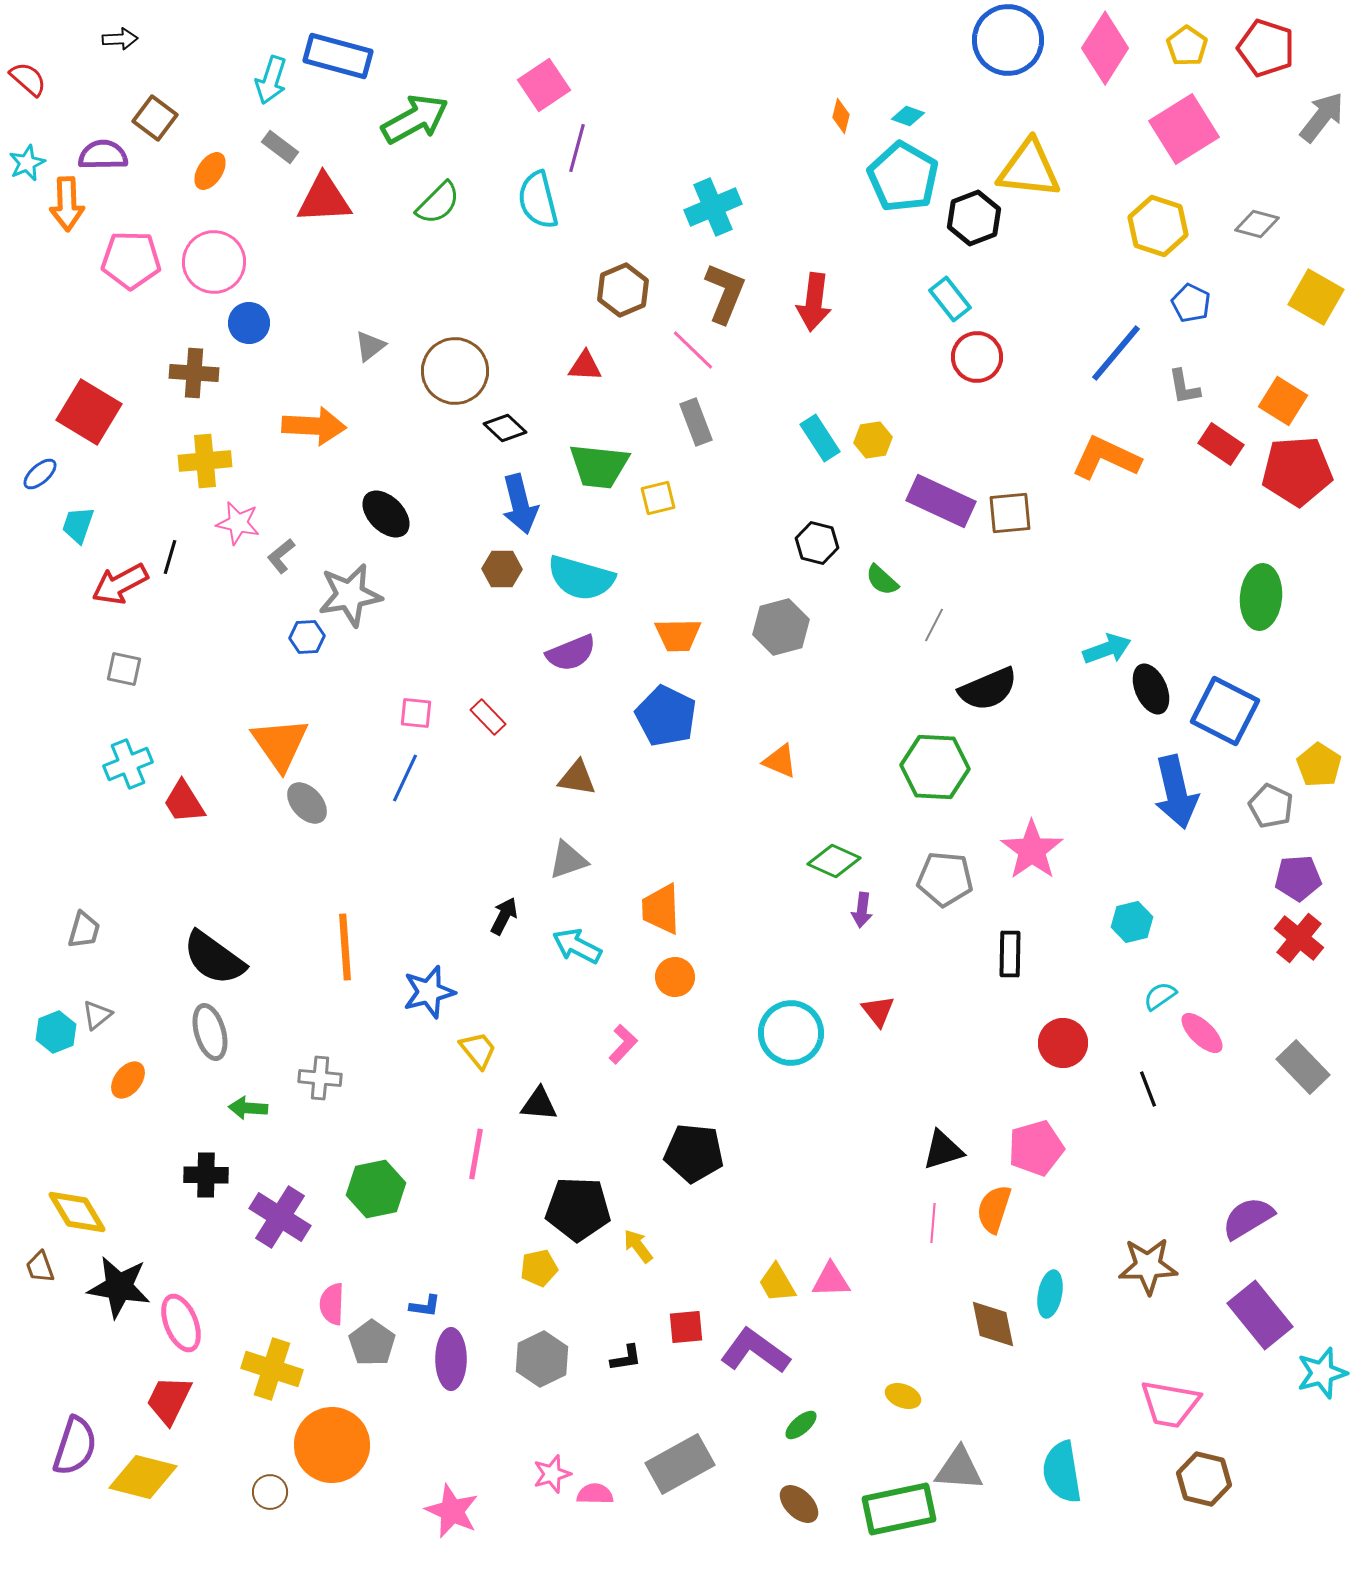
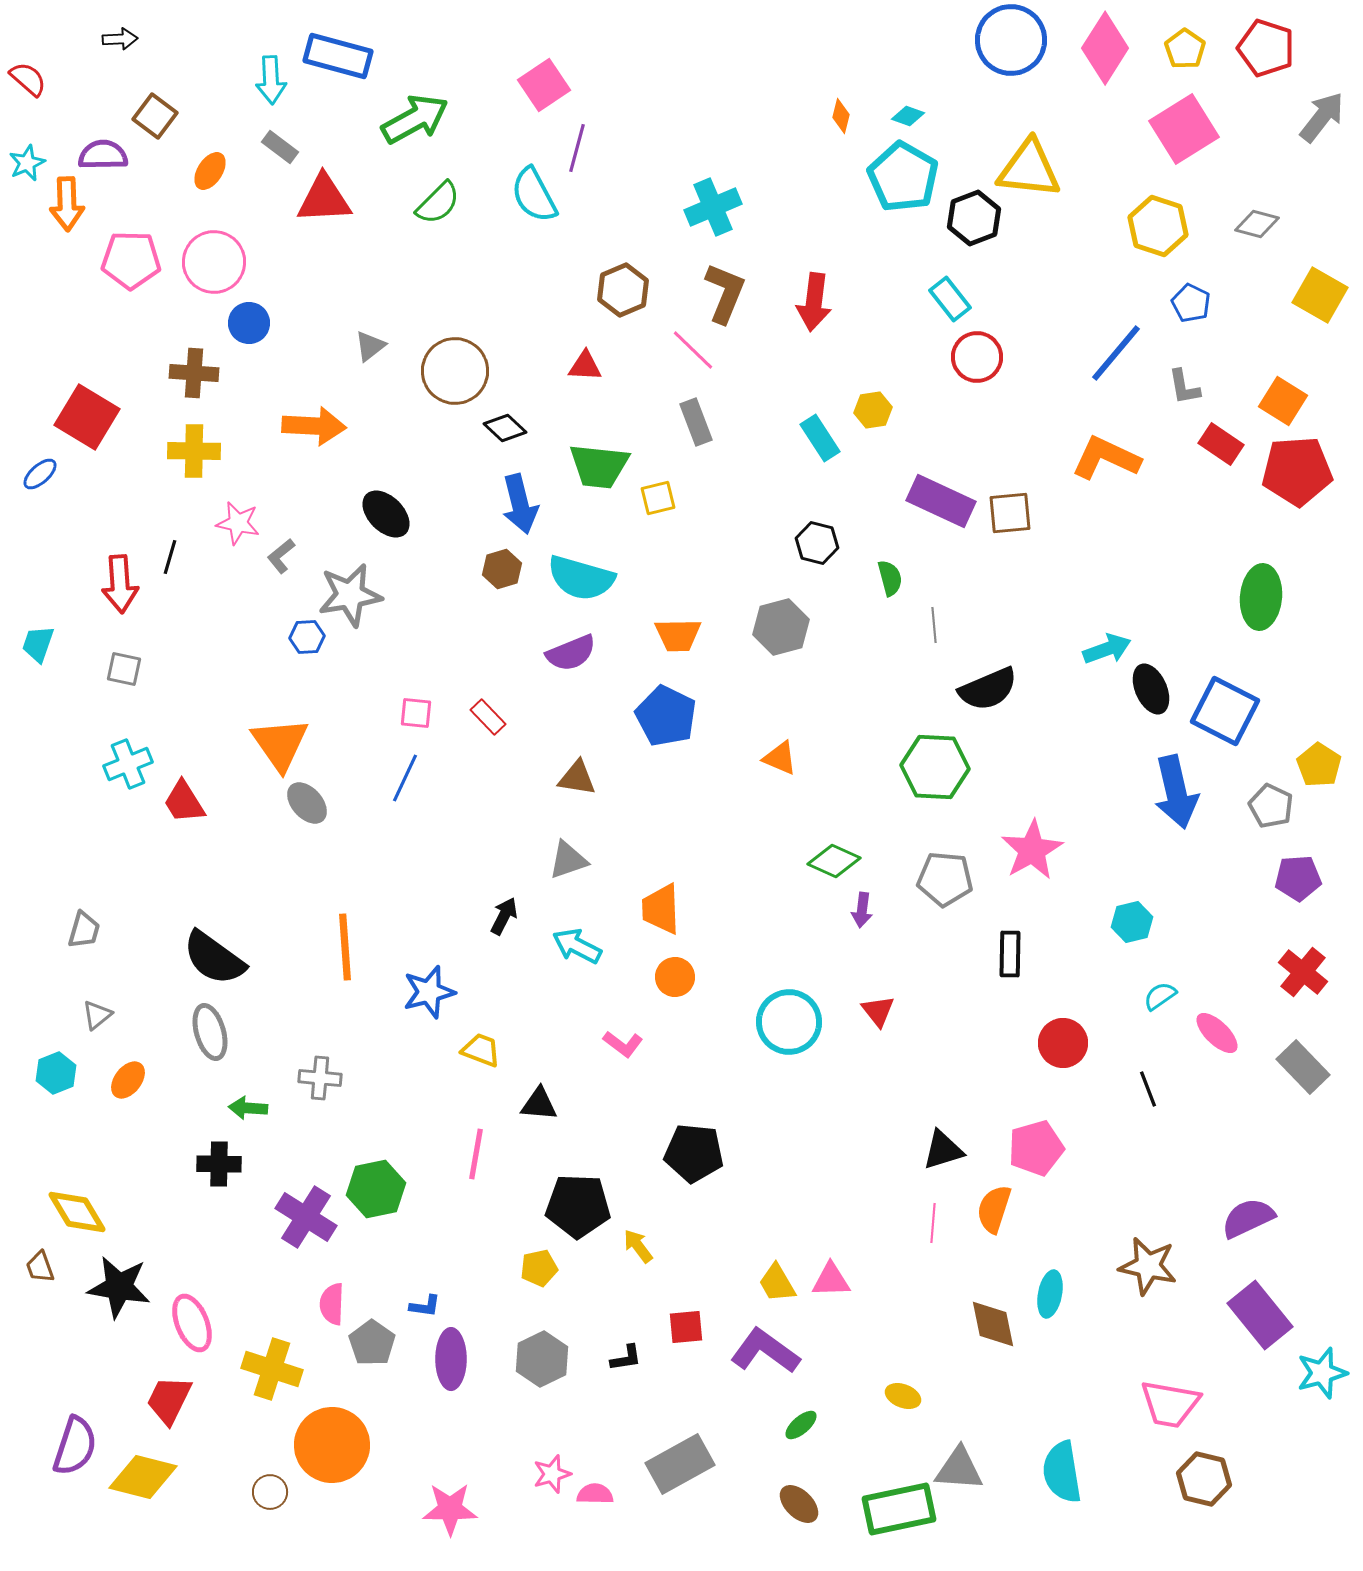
blue circle at (1008, 40): moved 3 px right
yellow pentagon at (1187, 46): moved 2 px left, 3 px down
cyan arrow at (271, 80): rotated 21 degrees counterclockwise
brown square at (155, 118): moved 2 px up
cyan semicircle at (538, 200): moved 4 px left, 5 px up; rotated 14 degrees counterclockwise
yellow square at (1316, 297): moved 4 px right, 2 px up
red square at (89, 412): moved 2 px left, 5 px down
yellow hexagon at (873, 440): moved 30 px up
yellow cross at (205, 461): moved 11 px left, 10 px up; rotated 6 degrees clockwise
cyan trapezoid at (78, 525): moved 40 px left, 119 px down
brown hexagon at (502, 569): rotated 18 degrees counterclockwise
green semicircle at (882, 580): moved 8 px right, 2 px up; rotated 147 degrees counterclockwise
red arrow at (120, 584): rotated 66 degrees counterclockwise
gray line at (934, 625): rotated 32 degrees counterclockwise
orange triangle at (780, 761): moved 3 px up
pink star at (1032, 850): rotated 6 degrees clockwise
red cross at (1299, 938): moved 4 px right, 34 px down
cyan hexagon at (56, 1032): moved 41 px down
cyan circle at (791, 1033): moved 2 px left, 11 px up
pink ellipse at (1202, 1033): moved 15 px right
pink L-shape at (623, 1044): rotated 84 degrees clockwise
yellow trapezoid at (478, 1050): moved 3 px right; rotated 30 degrees counterclockwise
black cross at (206, 1175): moved 13 px right, 11 px up
black pentagon at (578, 1209): moved 3 px up
purple cross at (280, 1217): moved 26 px right
purple semicircle at (1248, 1218): rotated 6 degrees clockwise
brown star at (1148, 1266): rotated 14 degrees clockwise
pink ellipse at (181, 1323): moved 11 px right
purple L-shape at (755, 1351): moved 10 px right
pink star at (452, 1511): moved 2 px left, 2 px up; rotated 24 degrees counterclockwise
